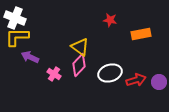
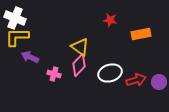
pink cross: rotated 16 degrees counterclockwise
